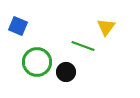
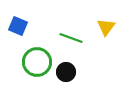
green line: moved 12 px left, 8 px up
